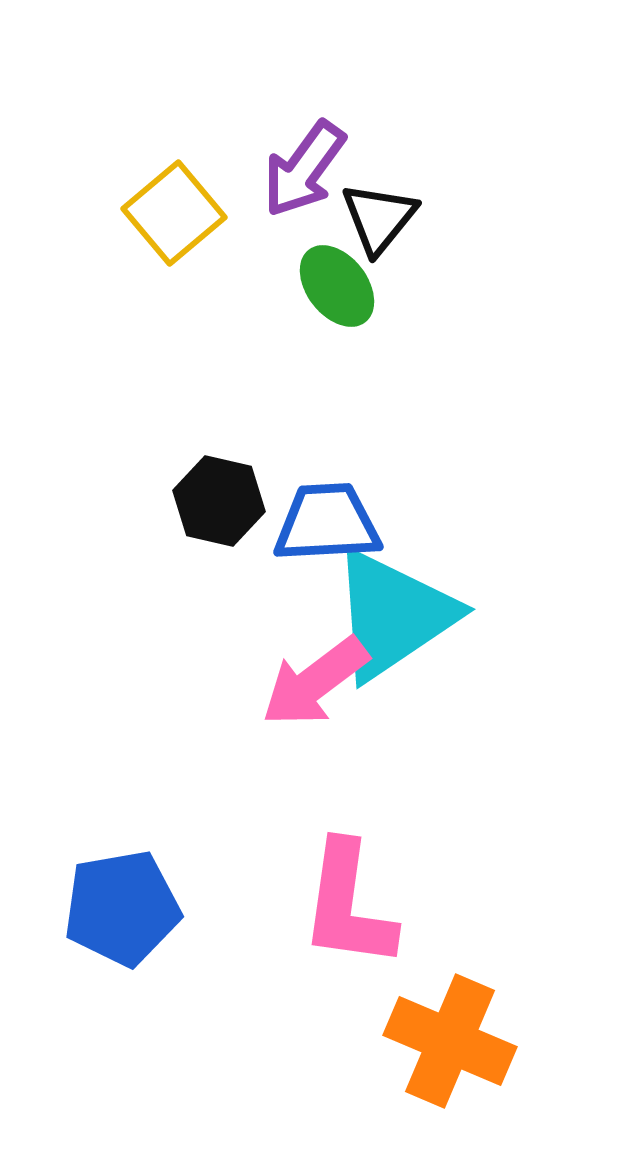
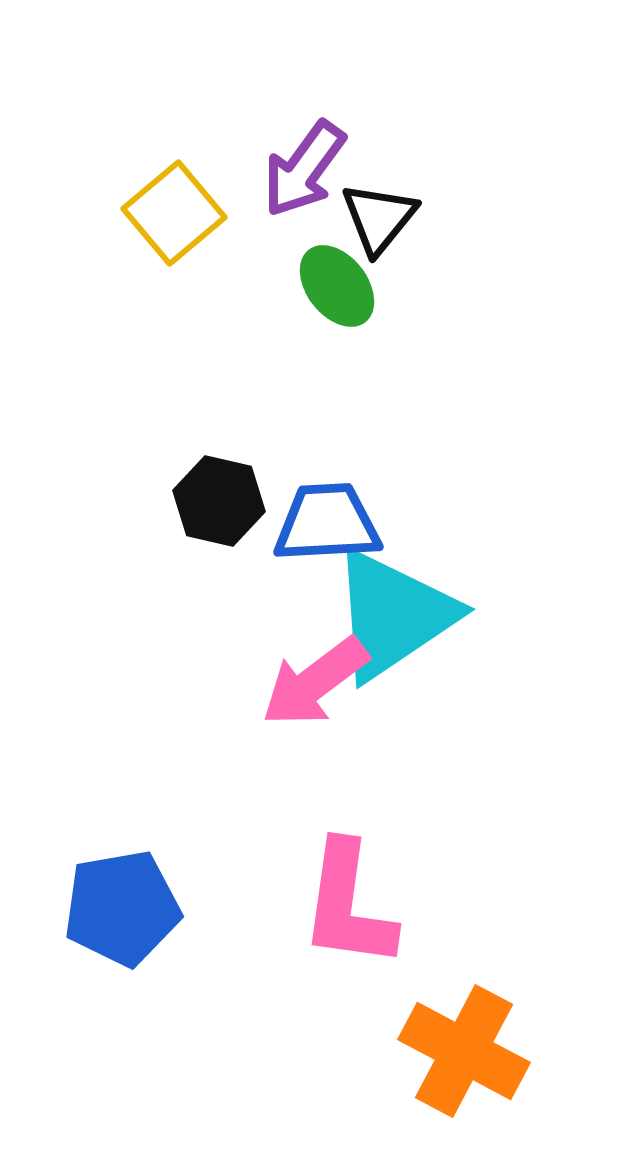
orange cross: moved 14 px right, 10 px down; rotated 5 degrees clockwise
